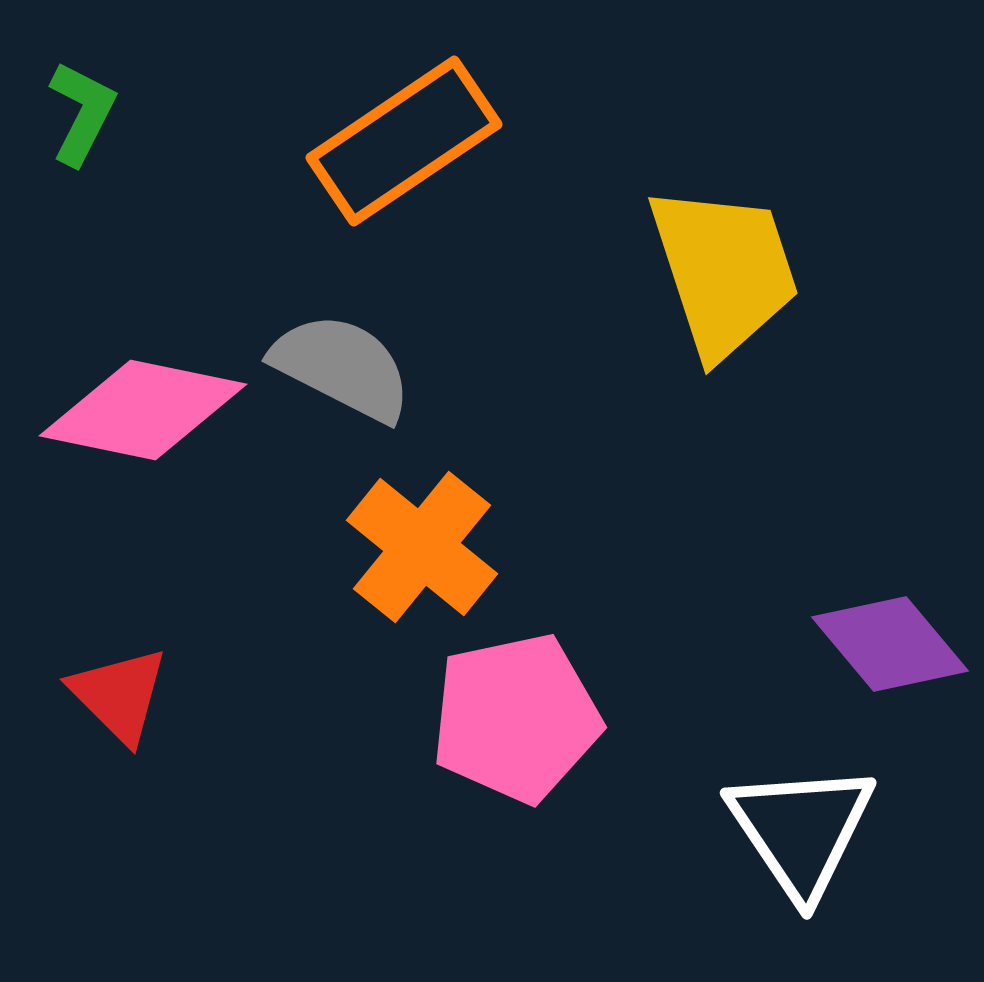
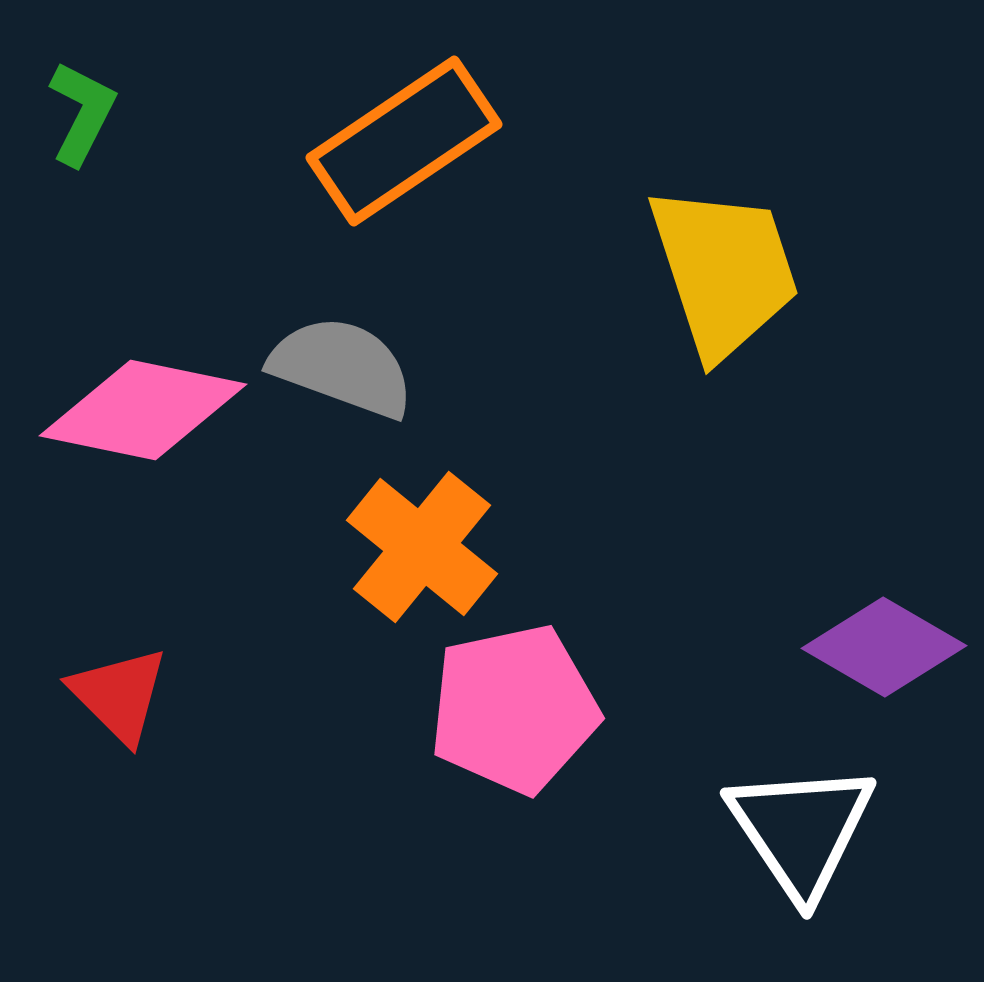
gray semicircle: rotated 7 degrees counterclockwise
purple diamond: moved 6 px left, 3 px down; rotated 20 degrees counterclockwise
pink pentagon: moved 2 px left, 9 px up
